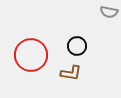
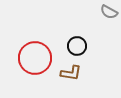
gray semicircle: rotated 18 degrees clockwise
red circle: moved 4 px right, 3 px down
